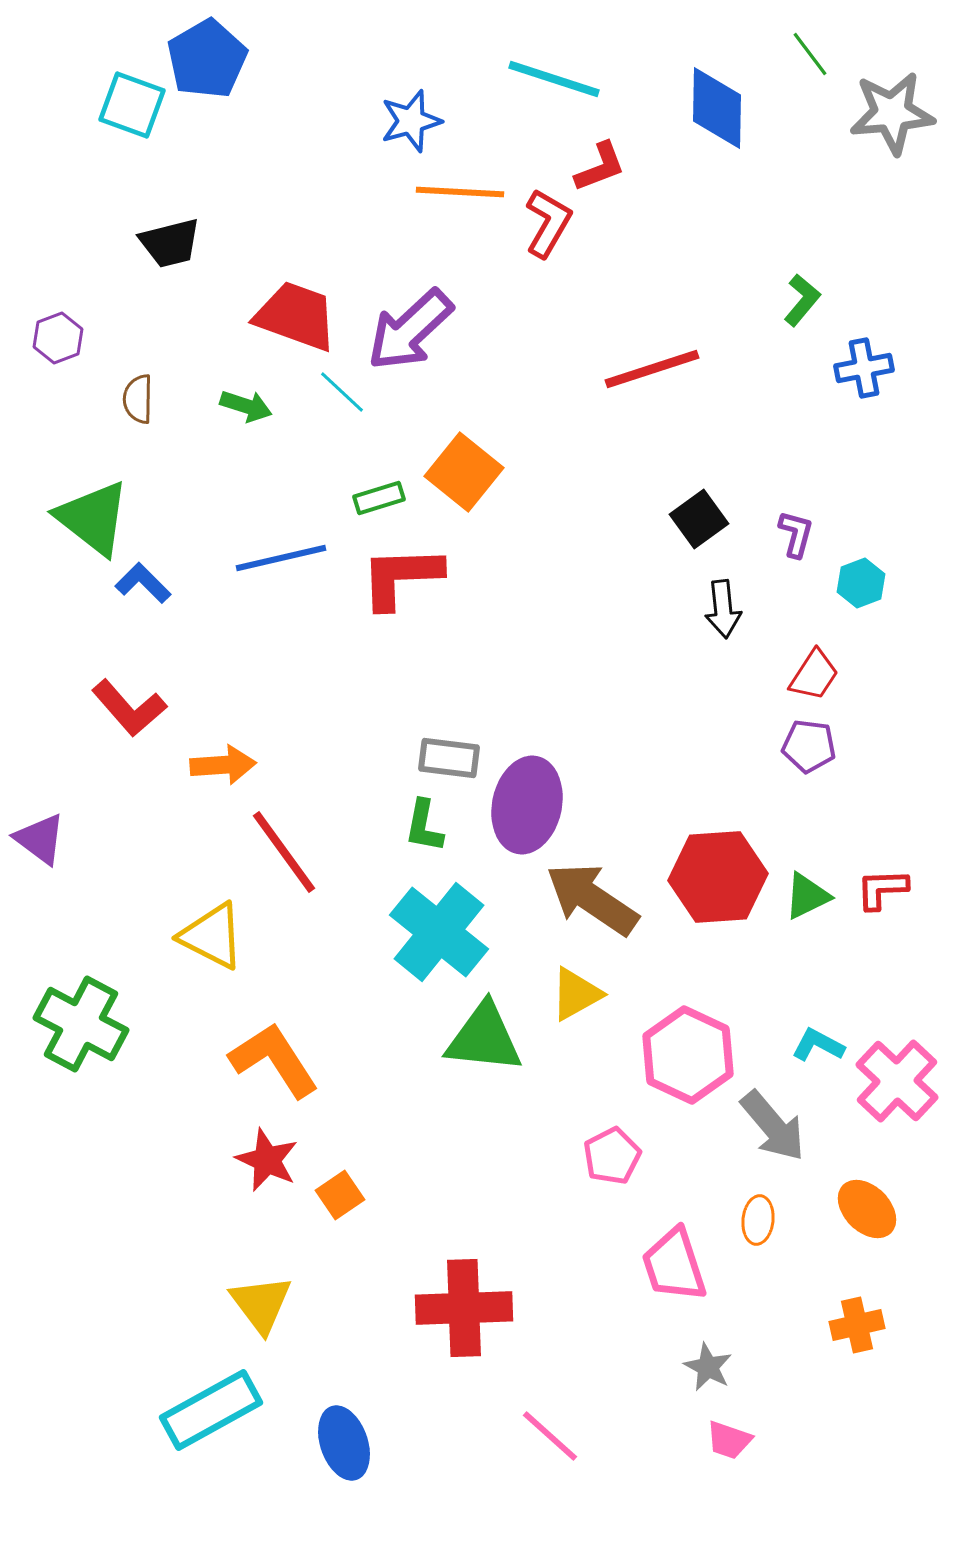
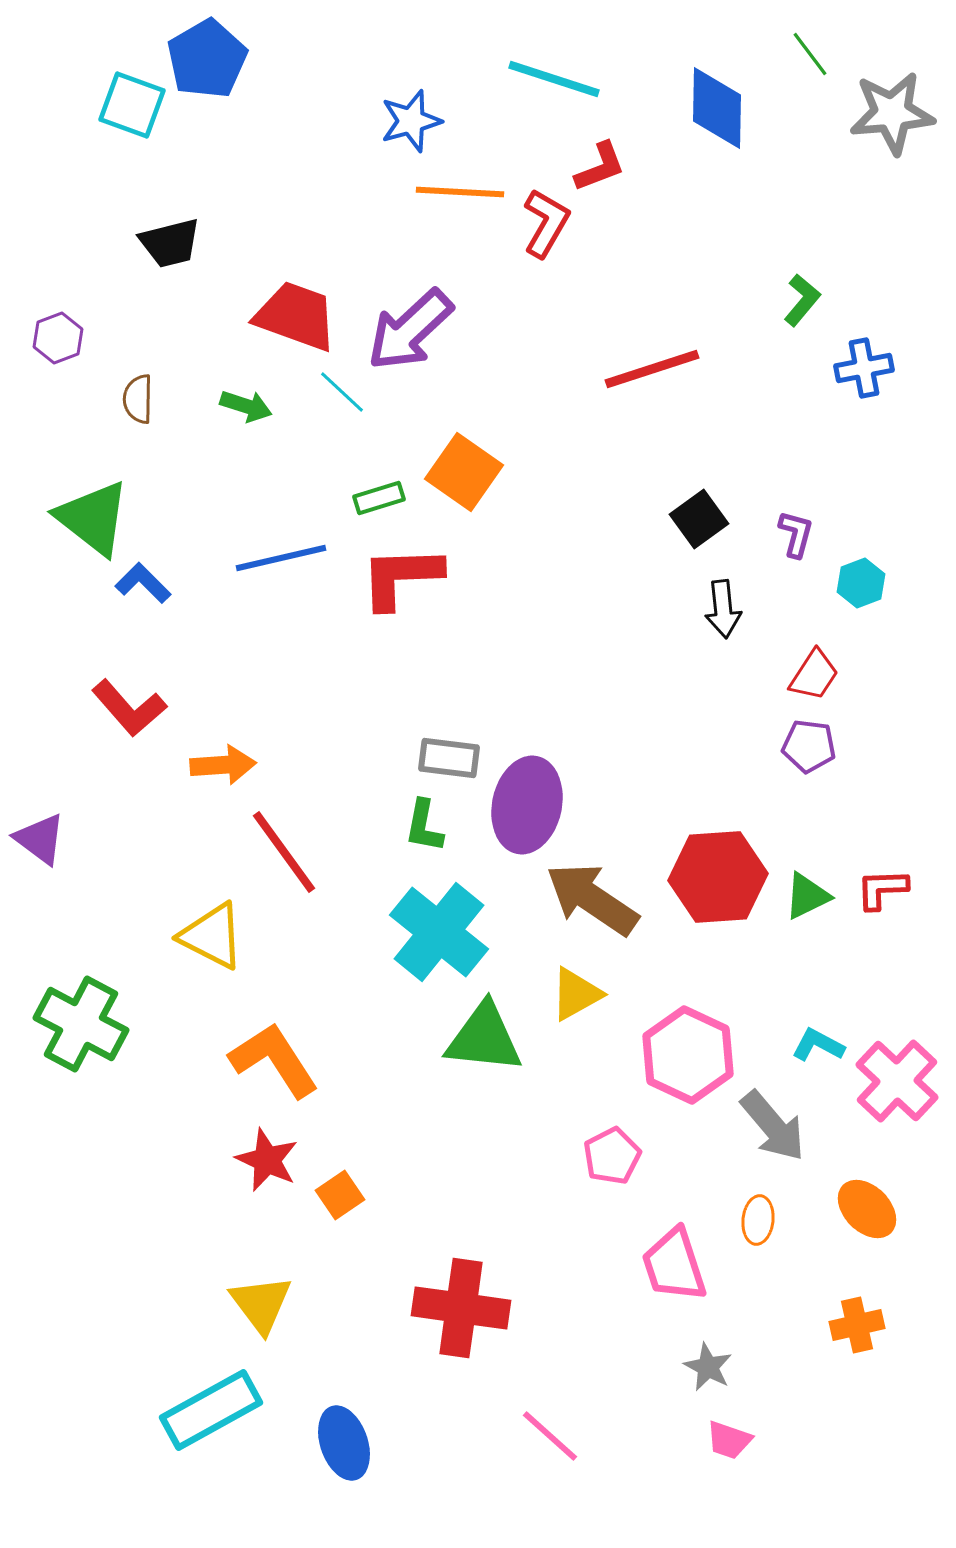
red L-shape at (548, 223): moved 2 px left
orange square at (464, 472): rotated 4 degrees counterclockwise
red cross at (464, 1308): moved 3 px left; rotated 10 degrees clockwise
